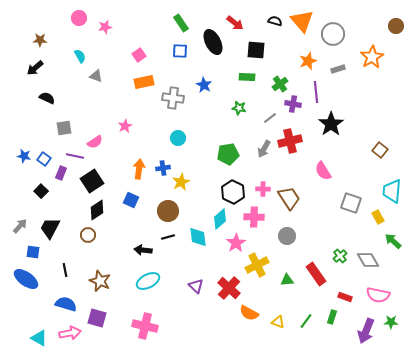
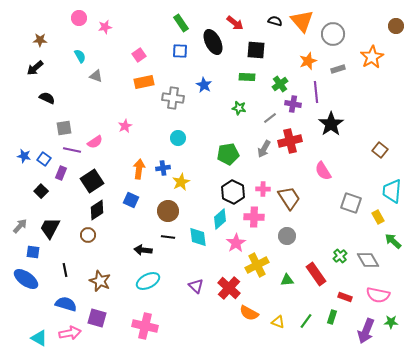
purple line at (75, 156): moved 3 px left, 6 px up
black line at (168, 237): rotated 24 degrees clockwise
